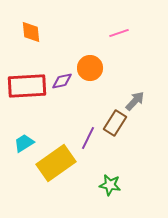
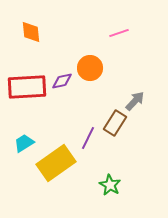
red rectangle: moved 1 px down
green star: rotated 20 degrees clockwise
